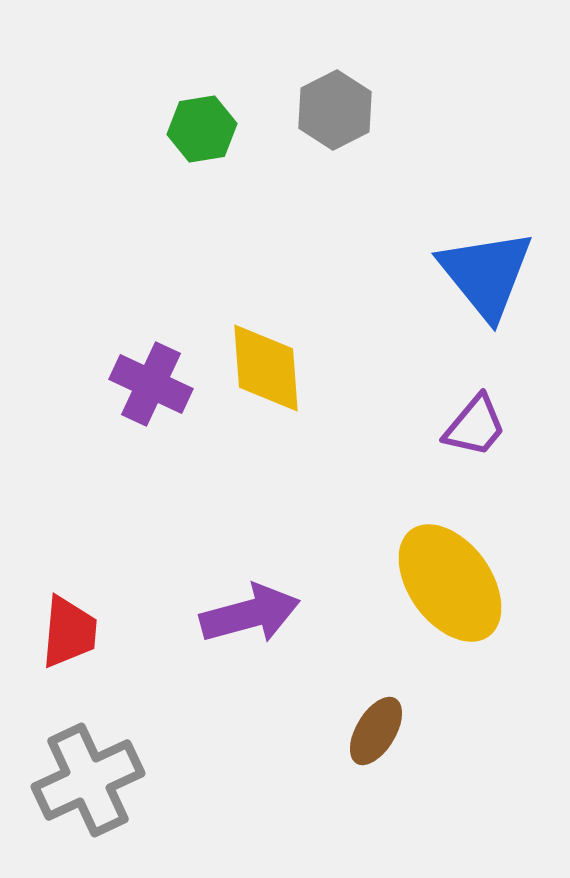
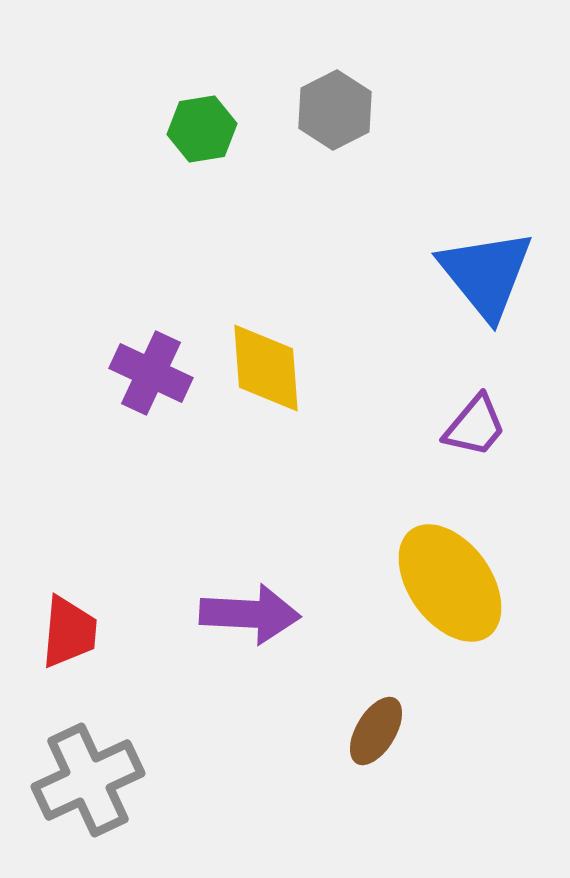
purple cross: moved 11 px up
purple arrow: rotated 18 degrees clockwise
